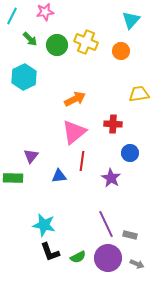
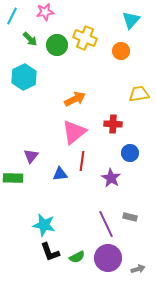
yellow cross: moved 1 px left, 4 px up
blue triangle: moved 1 px right, 2 px up
gray rectangle: moved 18 px up
green semicircle: moved 1 px left
gray arrow: moved 1 px right, 5 px down; rotated 40 degrees counterclockwise
